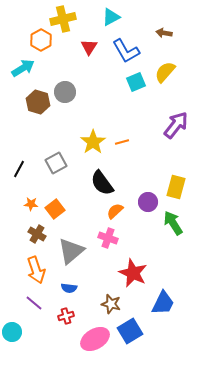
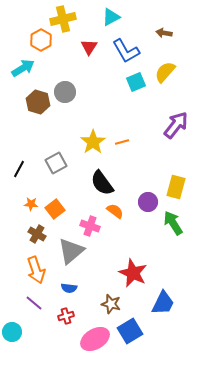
orange semicircle: rotated 78 degrees clockwise
pink cross: moved 18 px left, 12 px up
